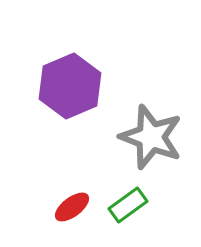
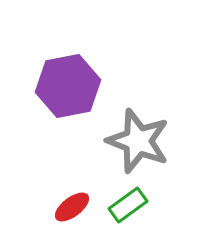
purple hexagon: moved 2 px left; rotated 12 degrees clockwise
gray star: moved 13 px left, 4 px down
